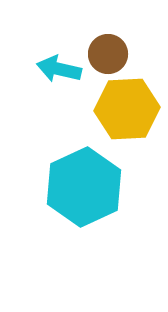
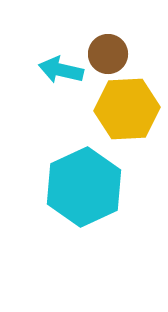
cyan arrow: moved 2 px right, 1 px down
